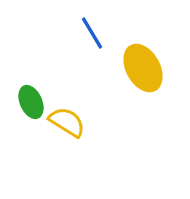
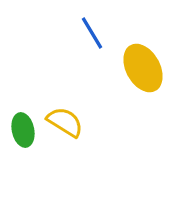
green ellipse: moved 8 px left, 28 px down; rotated 12 degrees clockwise
yellow semicircle: moved 2 px left
